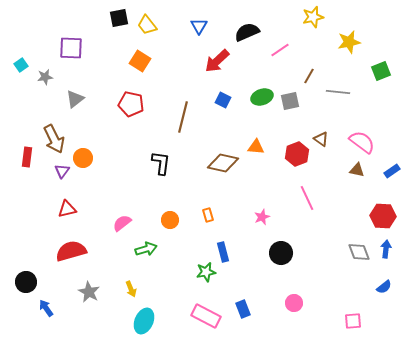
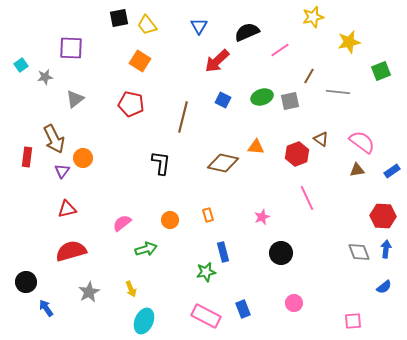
brown triangle at (357, 170): rotated 21 degrees counterclockwise
gray star at (89, 292): rotated 15 degrees clockwise
